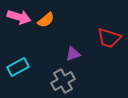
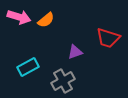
red trapezoid: moved 1 px left
purple triangle: moved 2 px right, 2 px up
cyan rectangle: moved 10 px right
